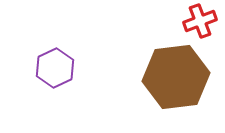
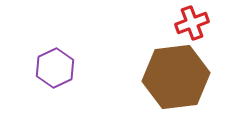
red cross: moved 8 px left, 2 px down
